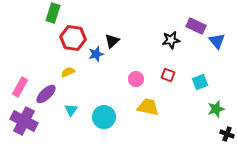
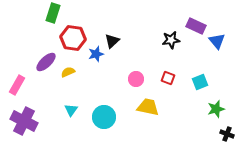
red square: moved 3 px down
pink rectangle: moved 3 px left, 2 px up
purple ellipse: moved 32 px up
